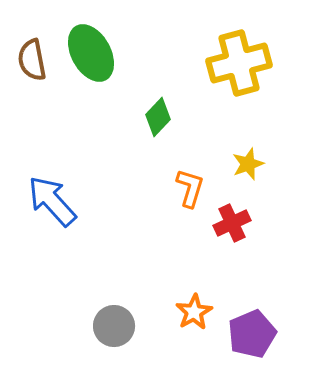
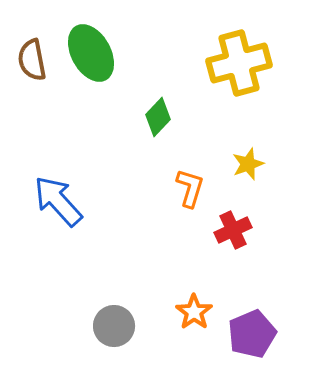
blue arrow: moved 6 px right
red cross: moved 1 px right, 7 px down
orange star: rotated 6 degrees counterclockwise
